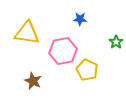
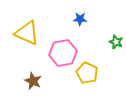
yellow triangle: rotated 16 degrees clockwise
green star: rotated 16 degrees counterclockwise
pink hexagon: moved 2 px down
yellow pentagon: moved 3 px down
